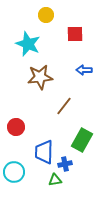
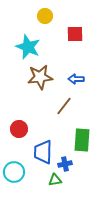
yellow circle: moved 1 px left, 1 px down
cyan star: moved 3 px down
blue arrow: moved 8 px left, 9 px down
red circle: moved 3 px right, 2 px down
green rectangle: rotated 25 degrees counterclockwise
blue trapezoid: moved 1 px left
